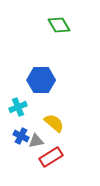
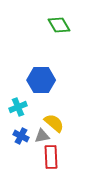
gray triangle: moved 6 px right, 5 px up
red rectangle: rotated 60 degrees counterclockwise
